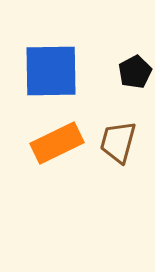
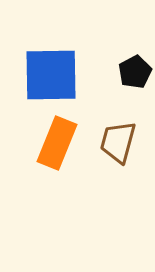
blue square: moved 4 px down
orange rectangle: rotated 42 degrees counterclockwise
